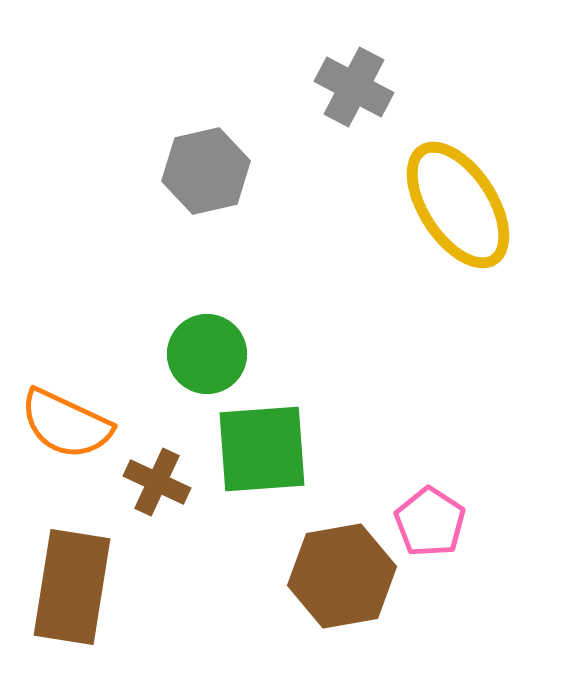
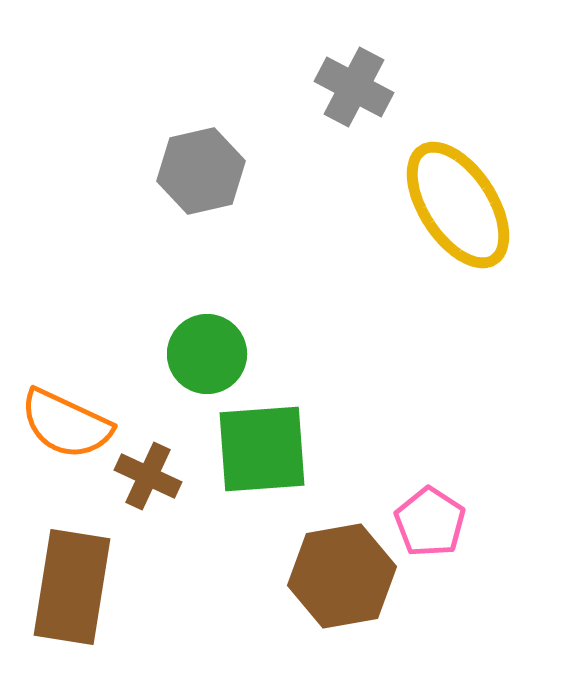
gray hexagon: moved 5 px left
brown cross: moved 9 px left, 6 px up
